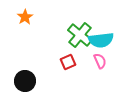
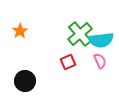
orange star: moved 5 px left, 14 px down
green cross: moved 1 px up; rotated 10 degrees clockwise
